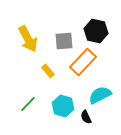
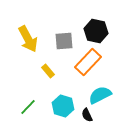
orange rectangle: moved 5 px right
green line: moved 3 px down
black semicircle: moved 1 px right, 2 px up
